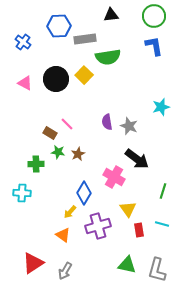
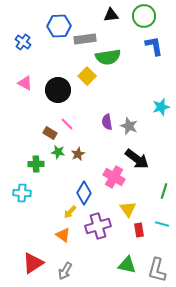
green circle: moved 10 px left
yellow square: moved 3 px right, 1 px down
black circle: moved 2 px right, 11 px down
green line: moved 1 px right
